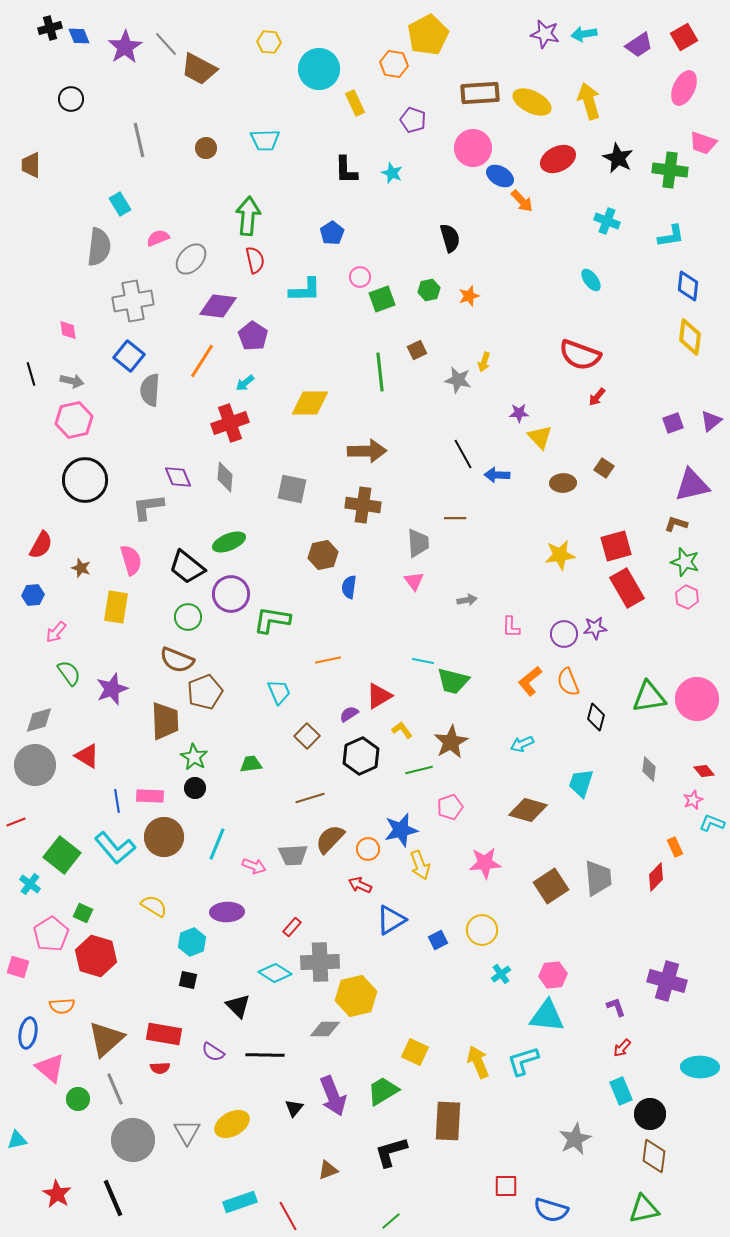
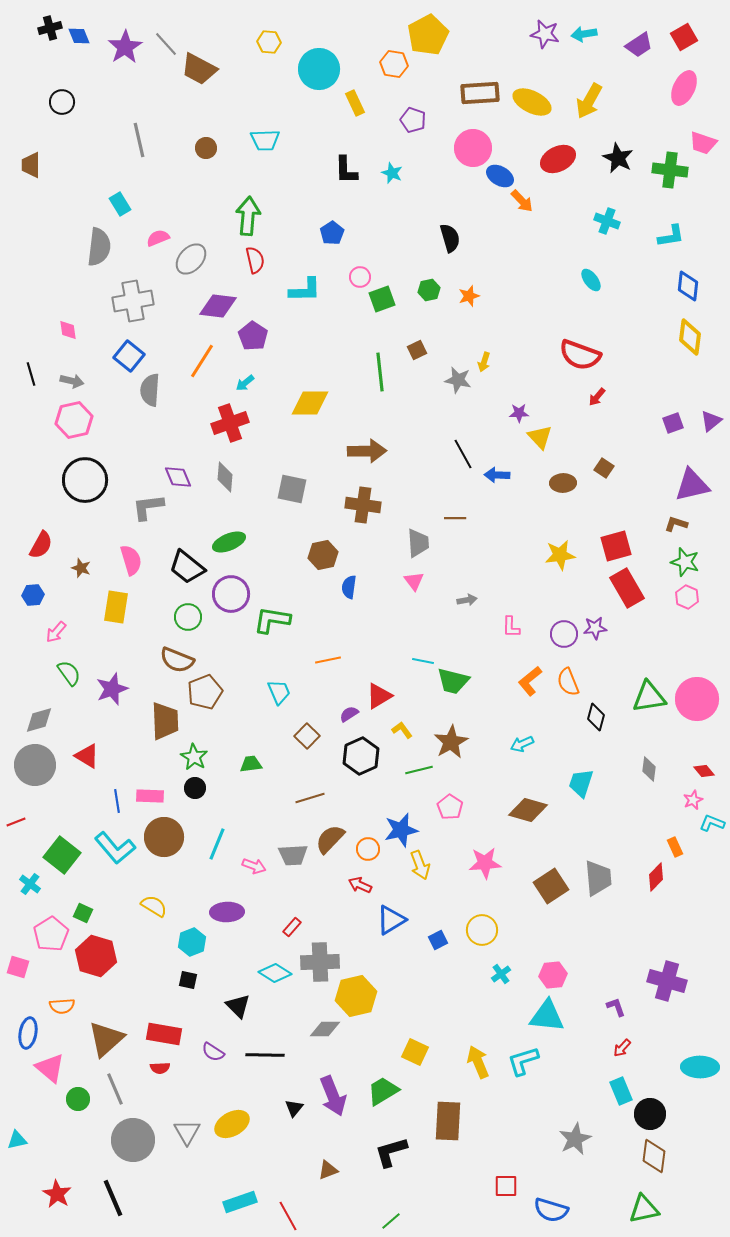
black circle at (71, 99): moved 9 px left, 3 px down
yellow arrow at (589, 101): rotated 135 degrees counterclockwise
pink pentagon at (450, 807): rotated 20 degrees counterclockwise
